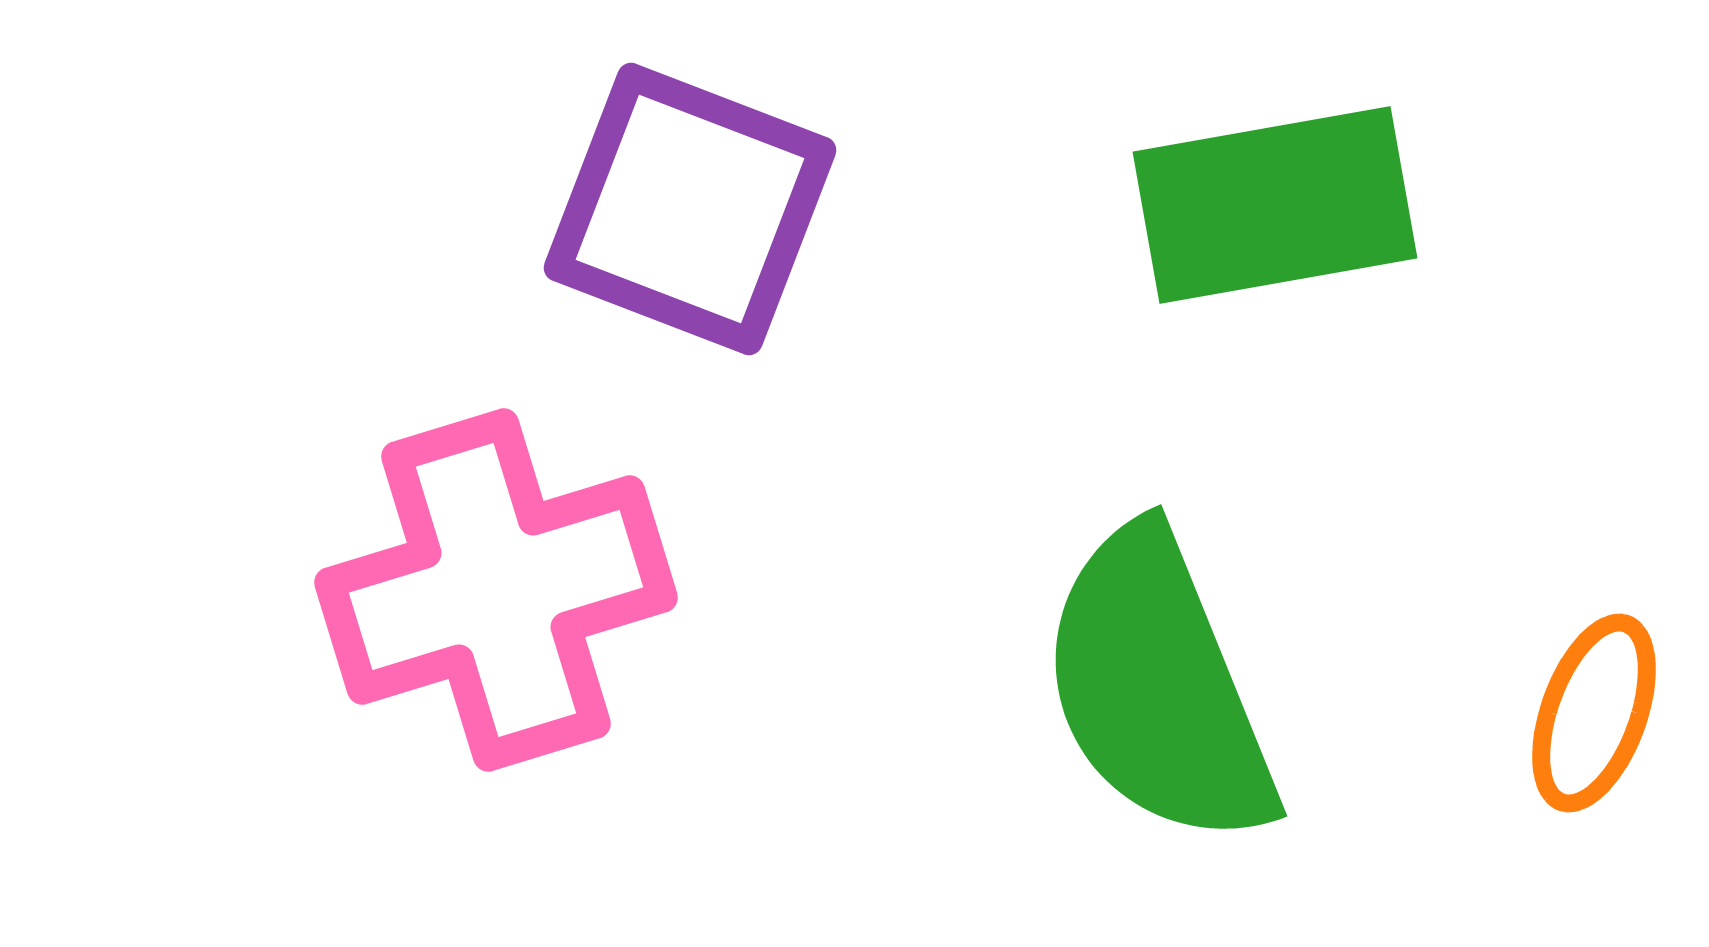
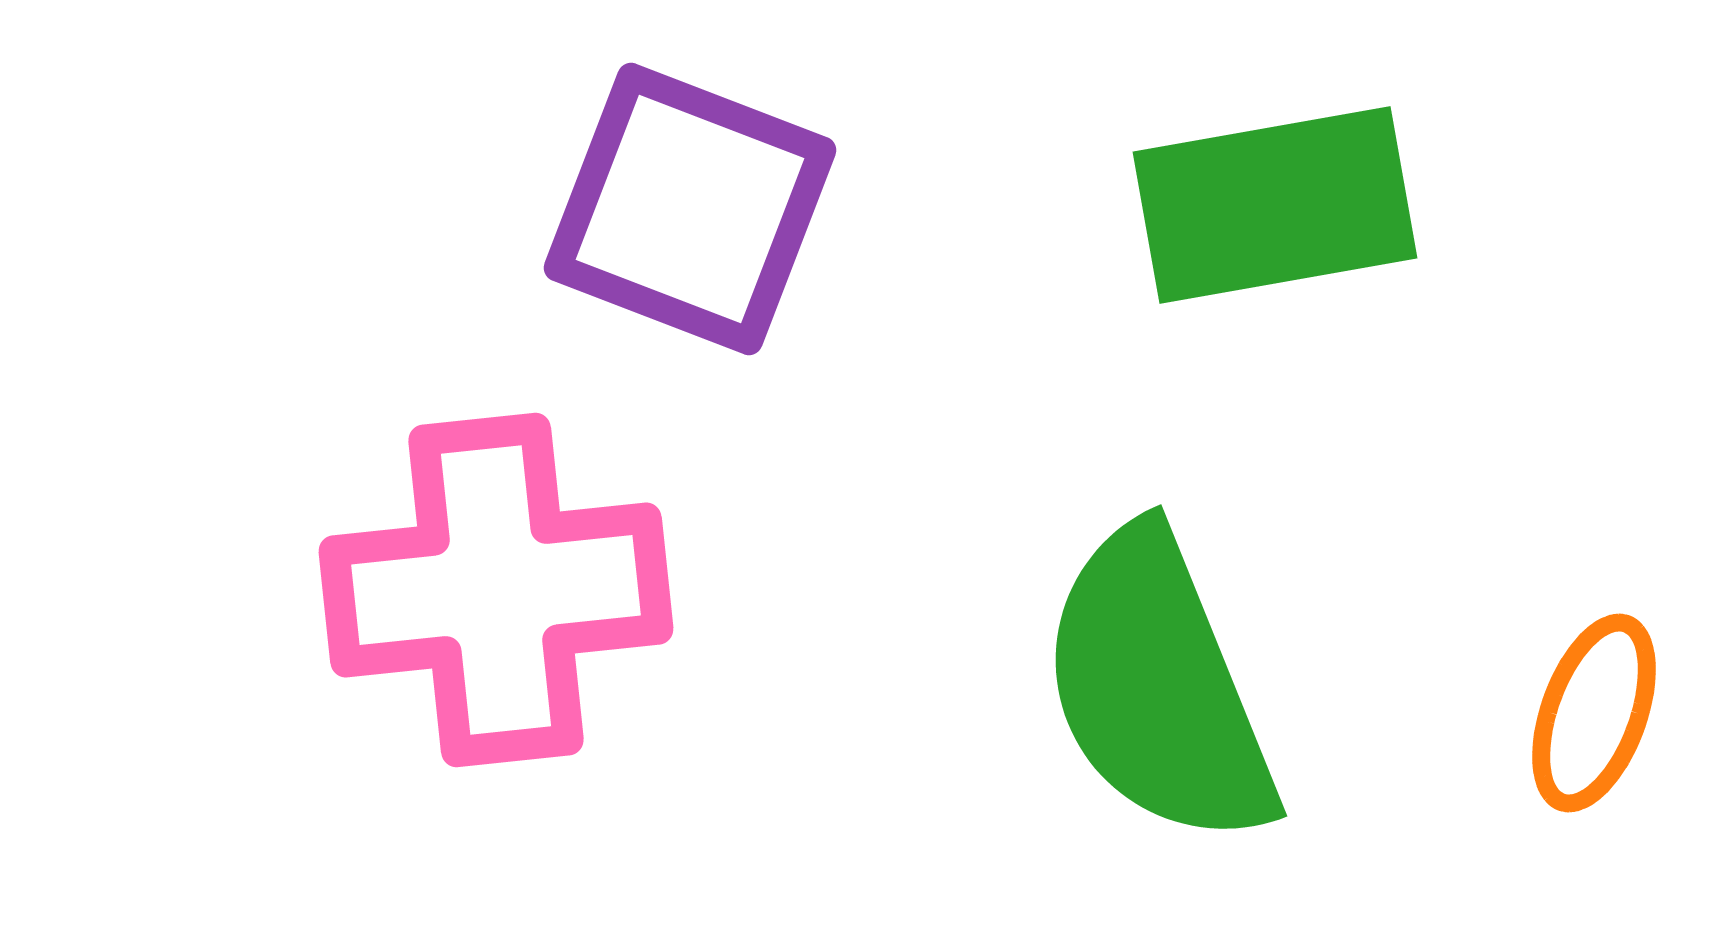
pink cross: rotated 11 degrees clockwise
